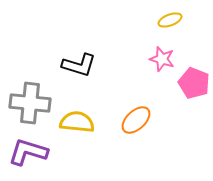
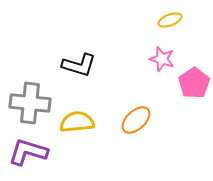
pink pentagon: rotated 16 degrees clockwise
yellow semicircle: rotated 12 degrees counterclockwise
